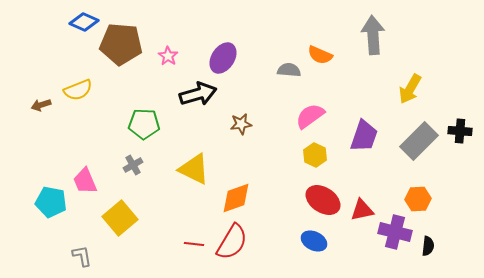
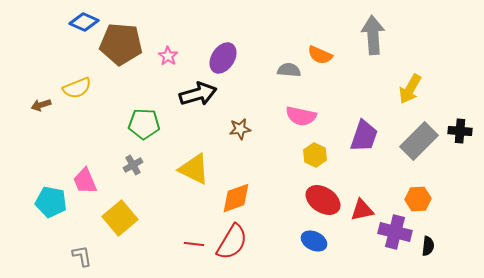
yellow semicircle: moved 1 px left, 2 px up
pink semicircle: moved 9 px left; rotated 132 degrees counterclockwise
brown star: moved 1 px left, 5 px down
